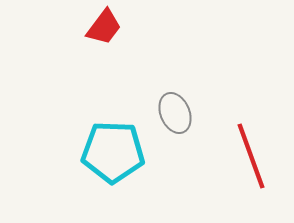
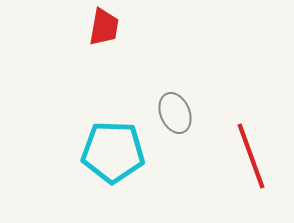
red trapezoid: rotated 27 degrees counterclockwise
